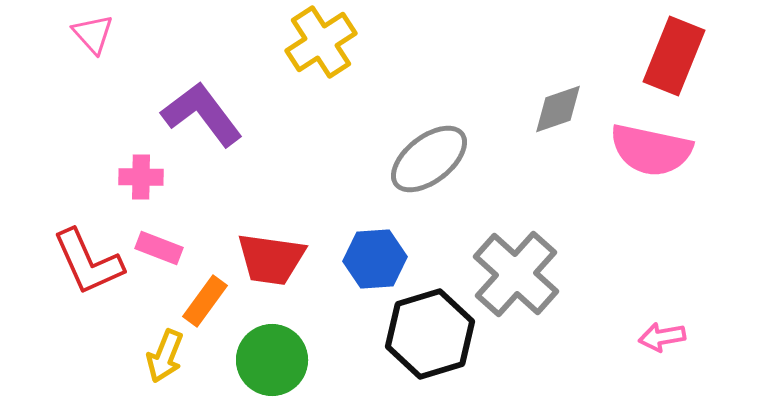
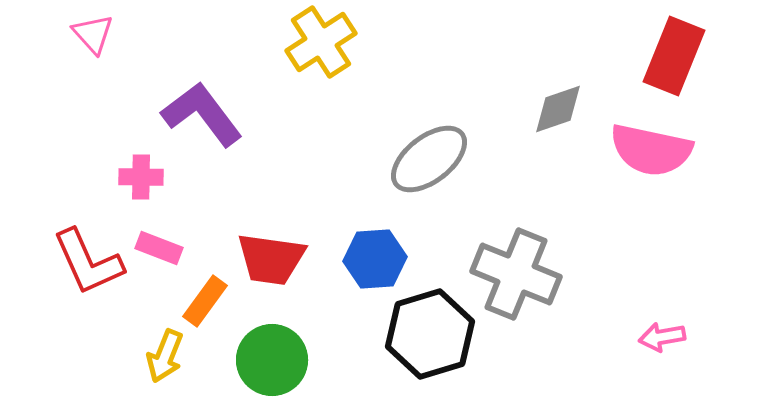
gray cross: rotated 20 degrees counterclockwise
